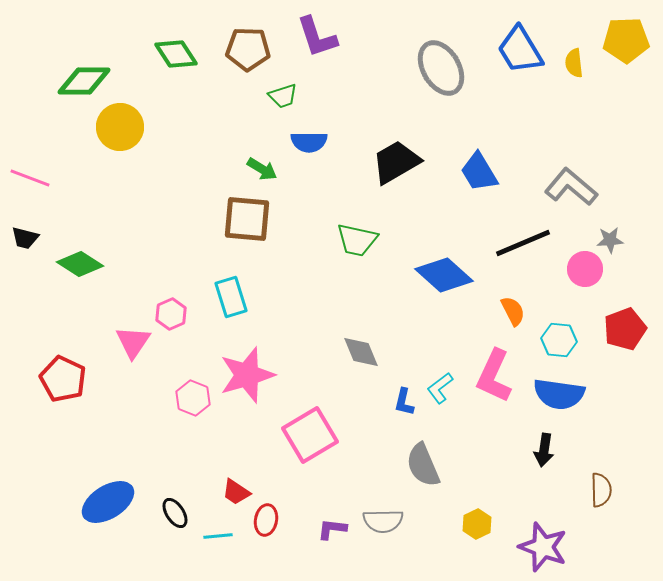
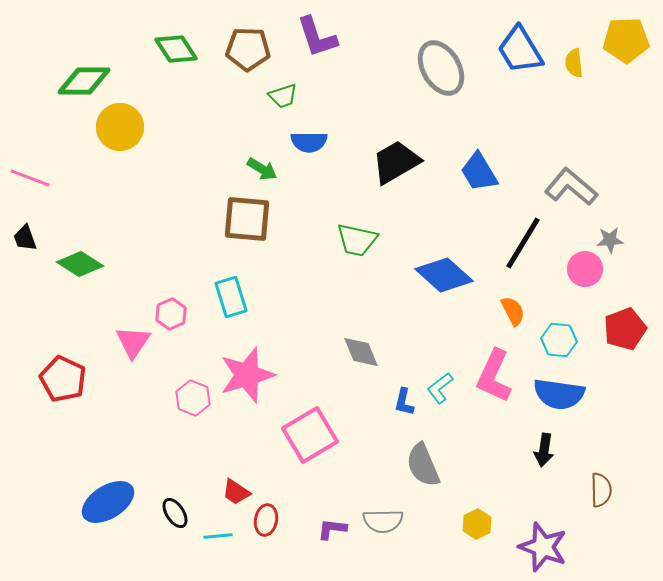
green diamond at (176, 54): moved 5 px up
black trapezoid at (25, 238): rotated 56 degrees clockwise
black line at (523, 243): rotated 36 degrees counterclockwise
